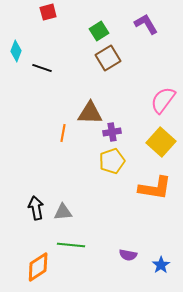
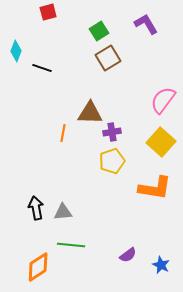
purple semicircle: rotated 48 degrees counterclockwise
blue star: rotated 12 degrees counterclockwise
